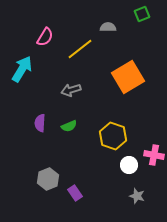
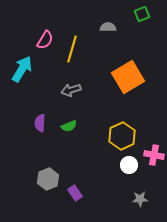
pink semicircle: moved 3 px down
yellow line: moved 8 px left; rotated 36 degrees counterclockwise
yellow hexagon: moved 9 px right; rotated 16 degrees clockwise
gray star: moved 3 px right, 3 px down; rotated 21 degrees counterclockwise
